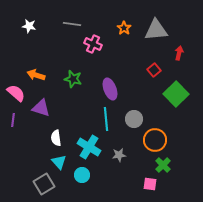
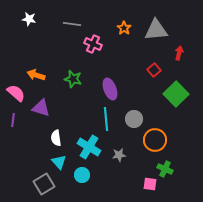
white star: moved 7 px up
green cross: moved 2 px right, 4 px down; rotated 21 degrees counterclockwise
